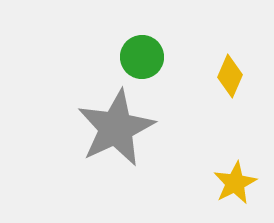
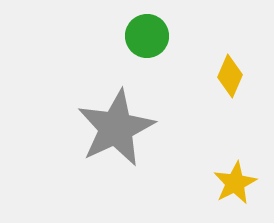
green circle: moved 5 px right, 21 px up
